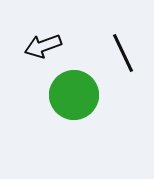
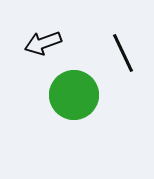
black arrow: moved 3 px up
